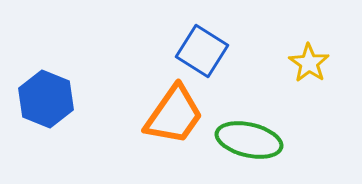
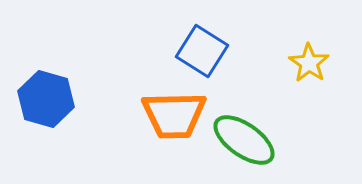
blue hexagon: rotated 6 degrees counterclockwise
orange trapezoid: rotated 54 degrees clockwise
green ellipse: moved 5 px left; rotated 22 degrees clockwise
